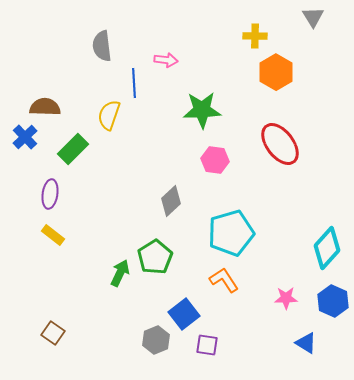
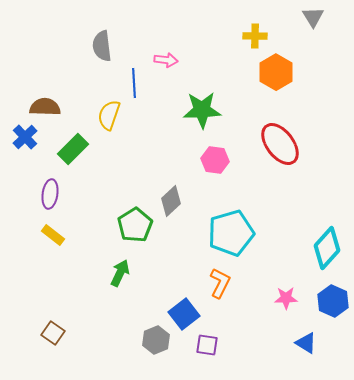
green pentagon: moved 20 px left, 32 px up
orange L-shape: moved 4 px left, 3 px down; rotated 60 degrees clockwise
